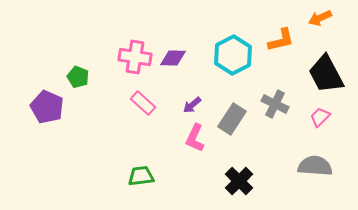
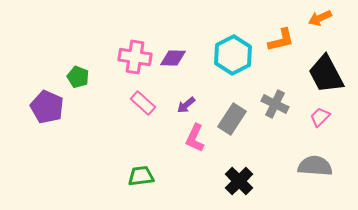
purple arrow: moved 6 px left
